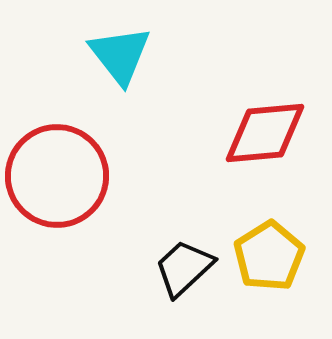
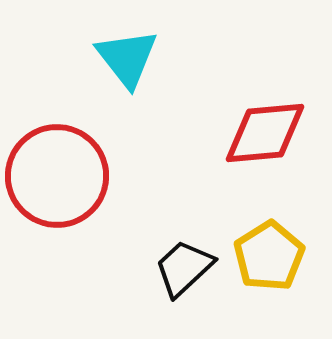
cyan triangle: moved 7 px right, 3 px down
